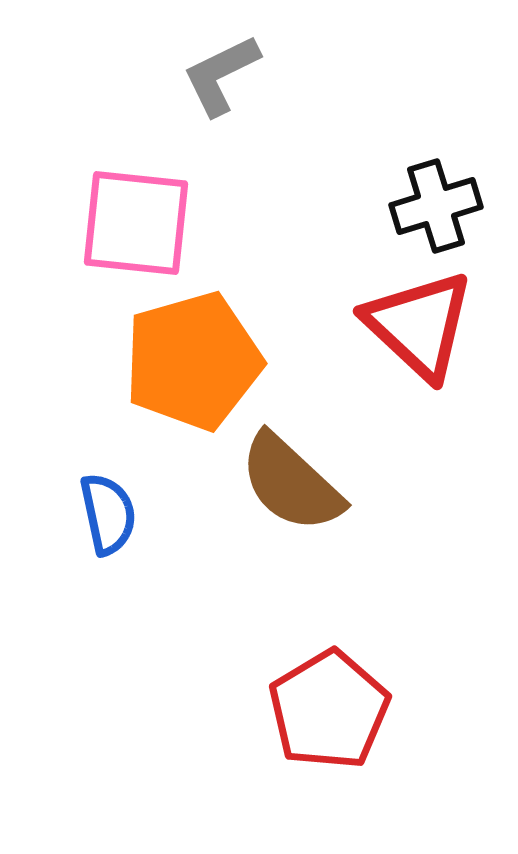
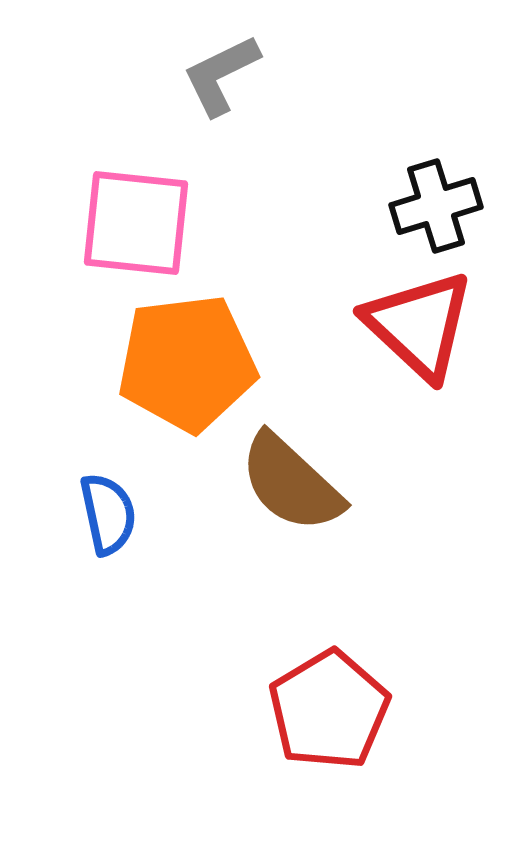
orange pentagon: moved 6 px left, 2 px down; rotated 9 degrees clockwise
